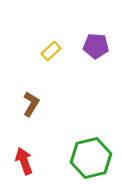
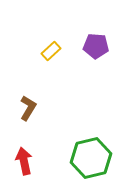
brown L-shape: moved 3 px left, 4 px down
red arrow: rotated 8 degrees clockwise
